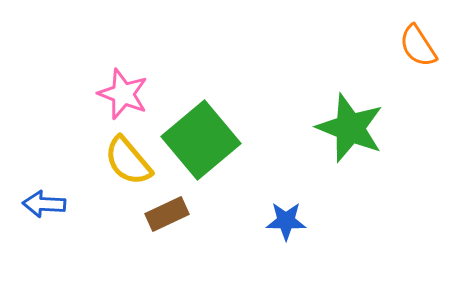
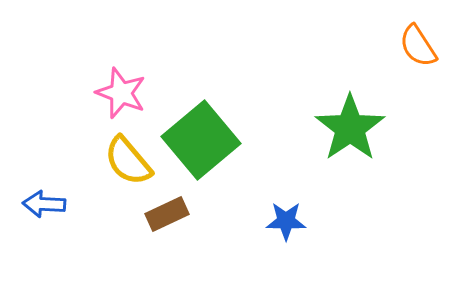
pink star: moved 2 px left, 1 px up
green star: rotated 16 degrees clockwise
